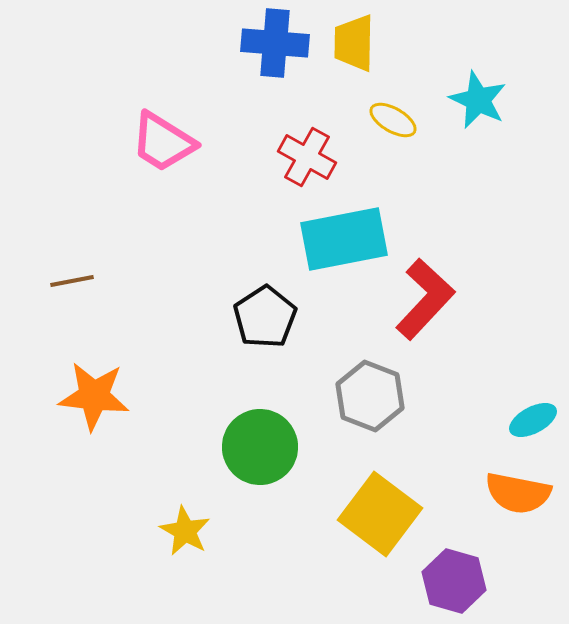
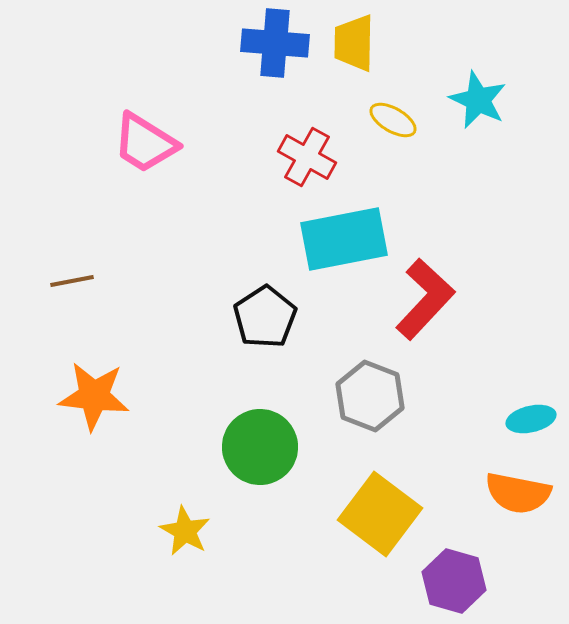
pink trapezoid: moved 18 px left, 1 px down
cyan ellipse: moved 2 px left, 1 px up; rotated 15 degrees clockwise
